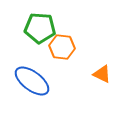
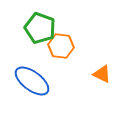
green pentagon: rotated 16 degrees clockwise
orange hexagon: moved 1 px left, 1 px up
